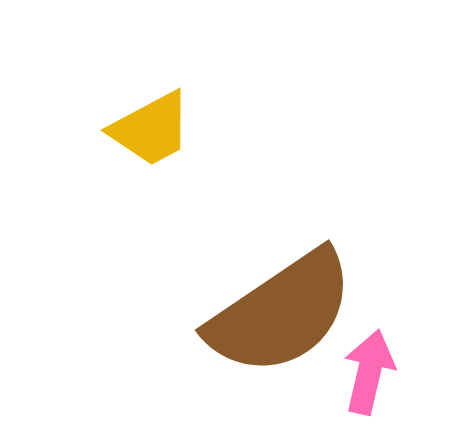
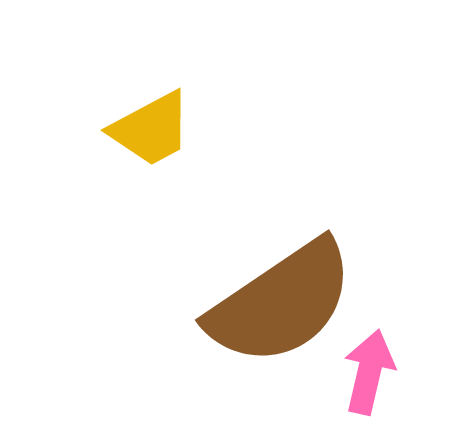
brown semicircle: moved 10 px up
